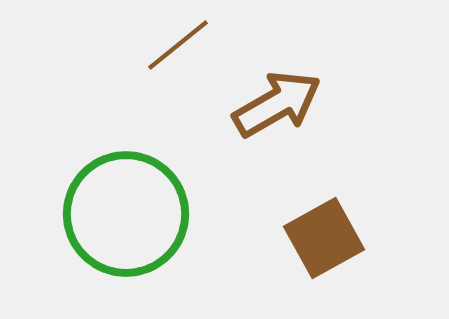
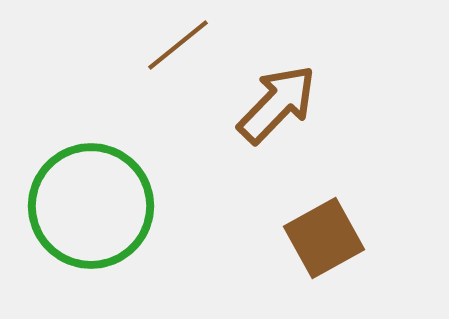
brown arrow: rotated 16 degrees counterclockwise
green circle: moved 35 px left, 8 px up
